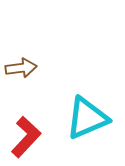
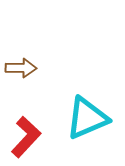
brown arrow: rotated 8 degrees clockwise
